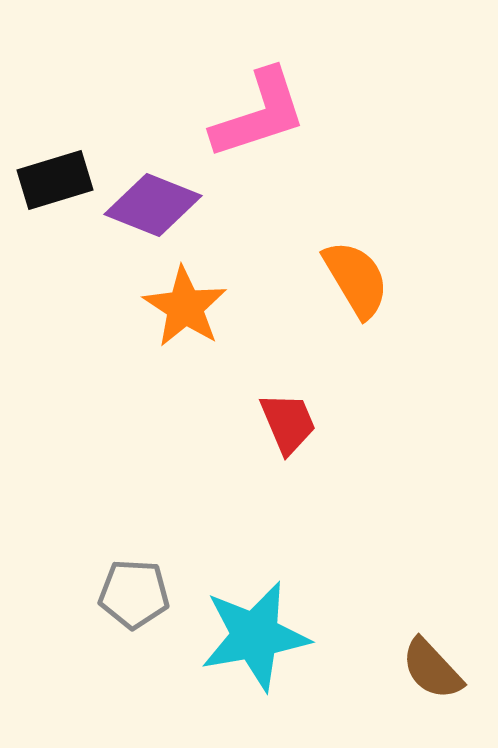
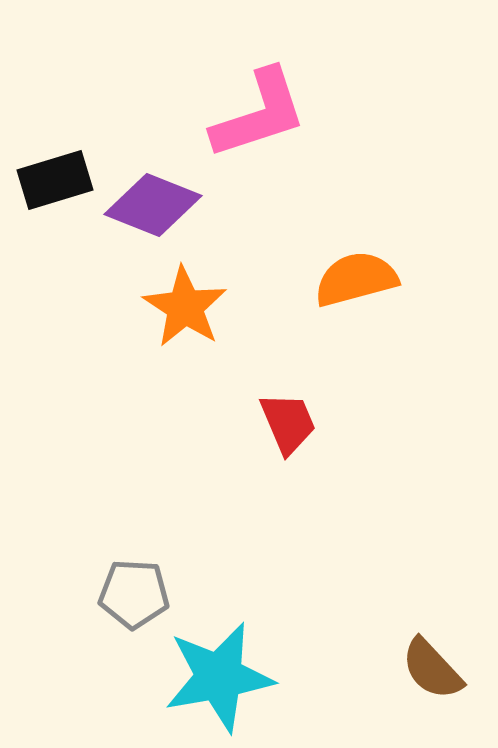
orange semicircle: rotated 74 degrees counterclockwise
cyan star: moved 36 px left, 41 px down
